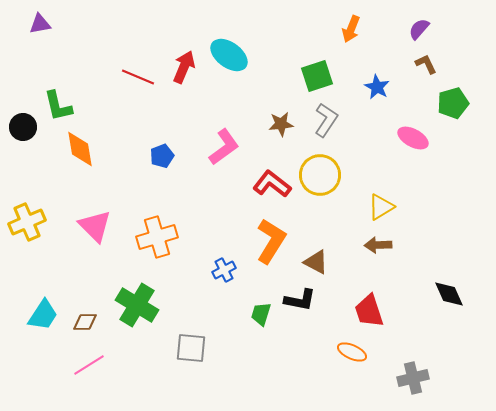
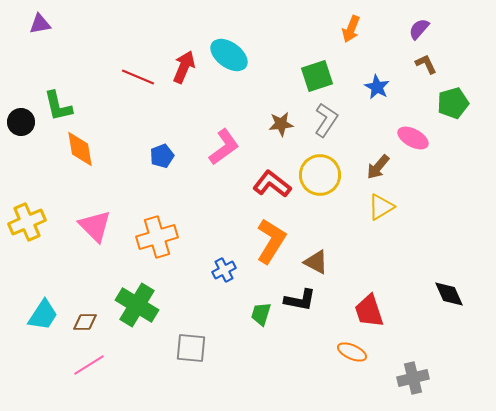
black circle: moved 2 px left, 5 px up
brown arrow: moved 78 px up; rotated 48 degrees counterclockwise
